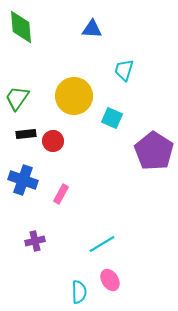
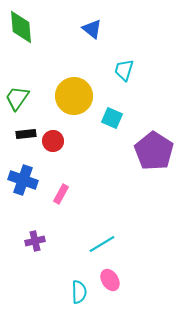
blue triangle: rotated 35 degrees clockwise
